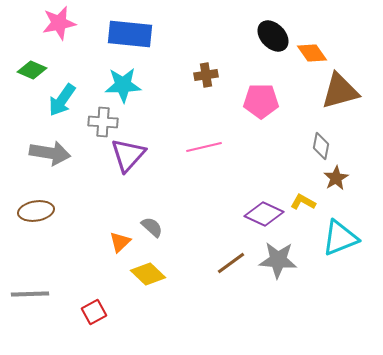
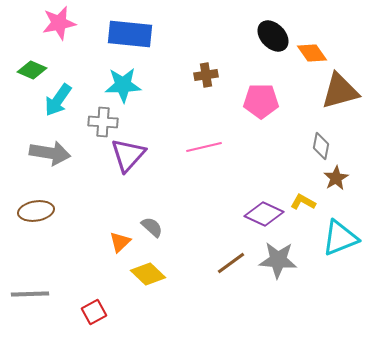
cyan arrow: moved 4 px left
